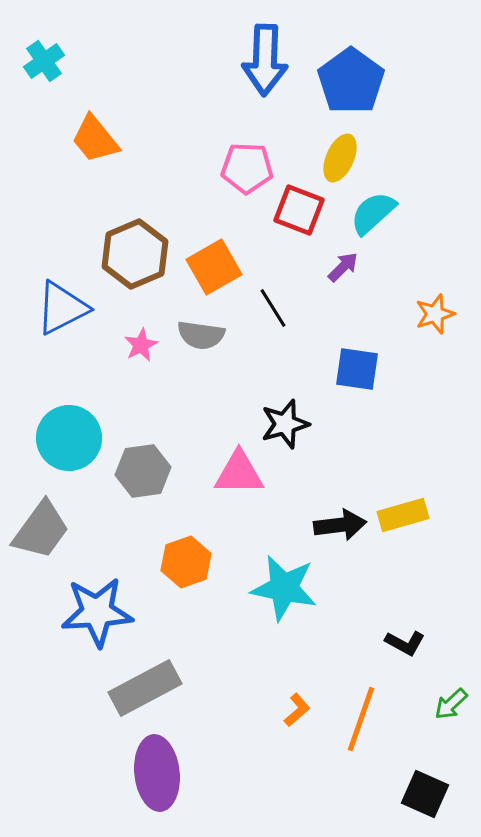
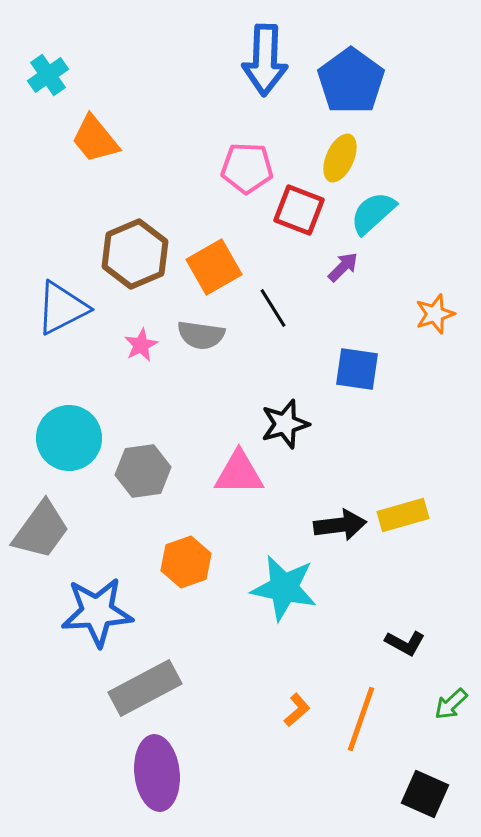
cyan cross: moved 4 px right, 14 px down
